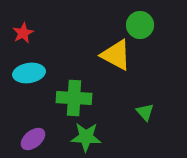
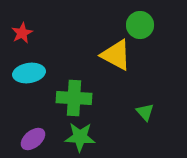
red star: moved 1 px left
green star: moved 6 px left
